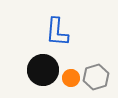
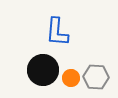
gray hexagon: rotated 20 degrees clockwise
